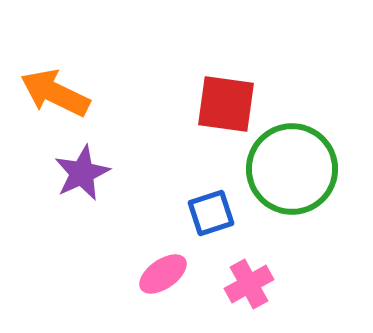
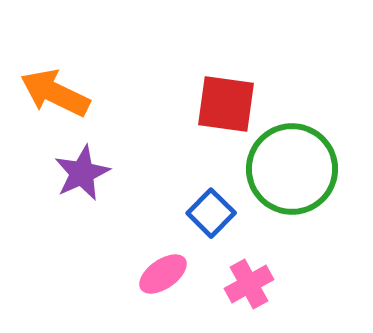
blue square: rotated 27 degrees counterclockwise
